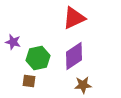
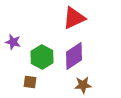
green hexagon: moved 4 px right, 1 px up; rotated 20 degrees counterclockwise
brown square: moved 1 px right, 1 px down
